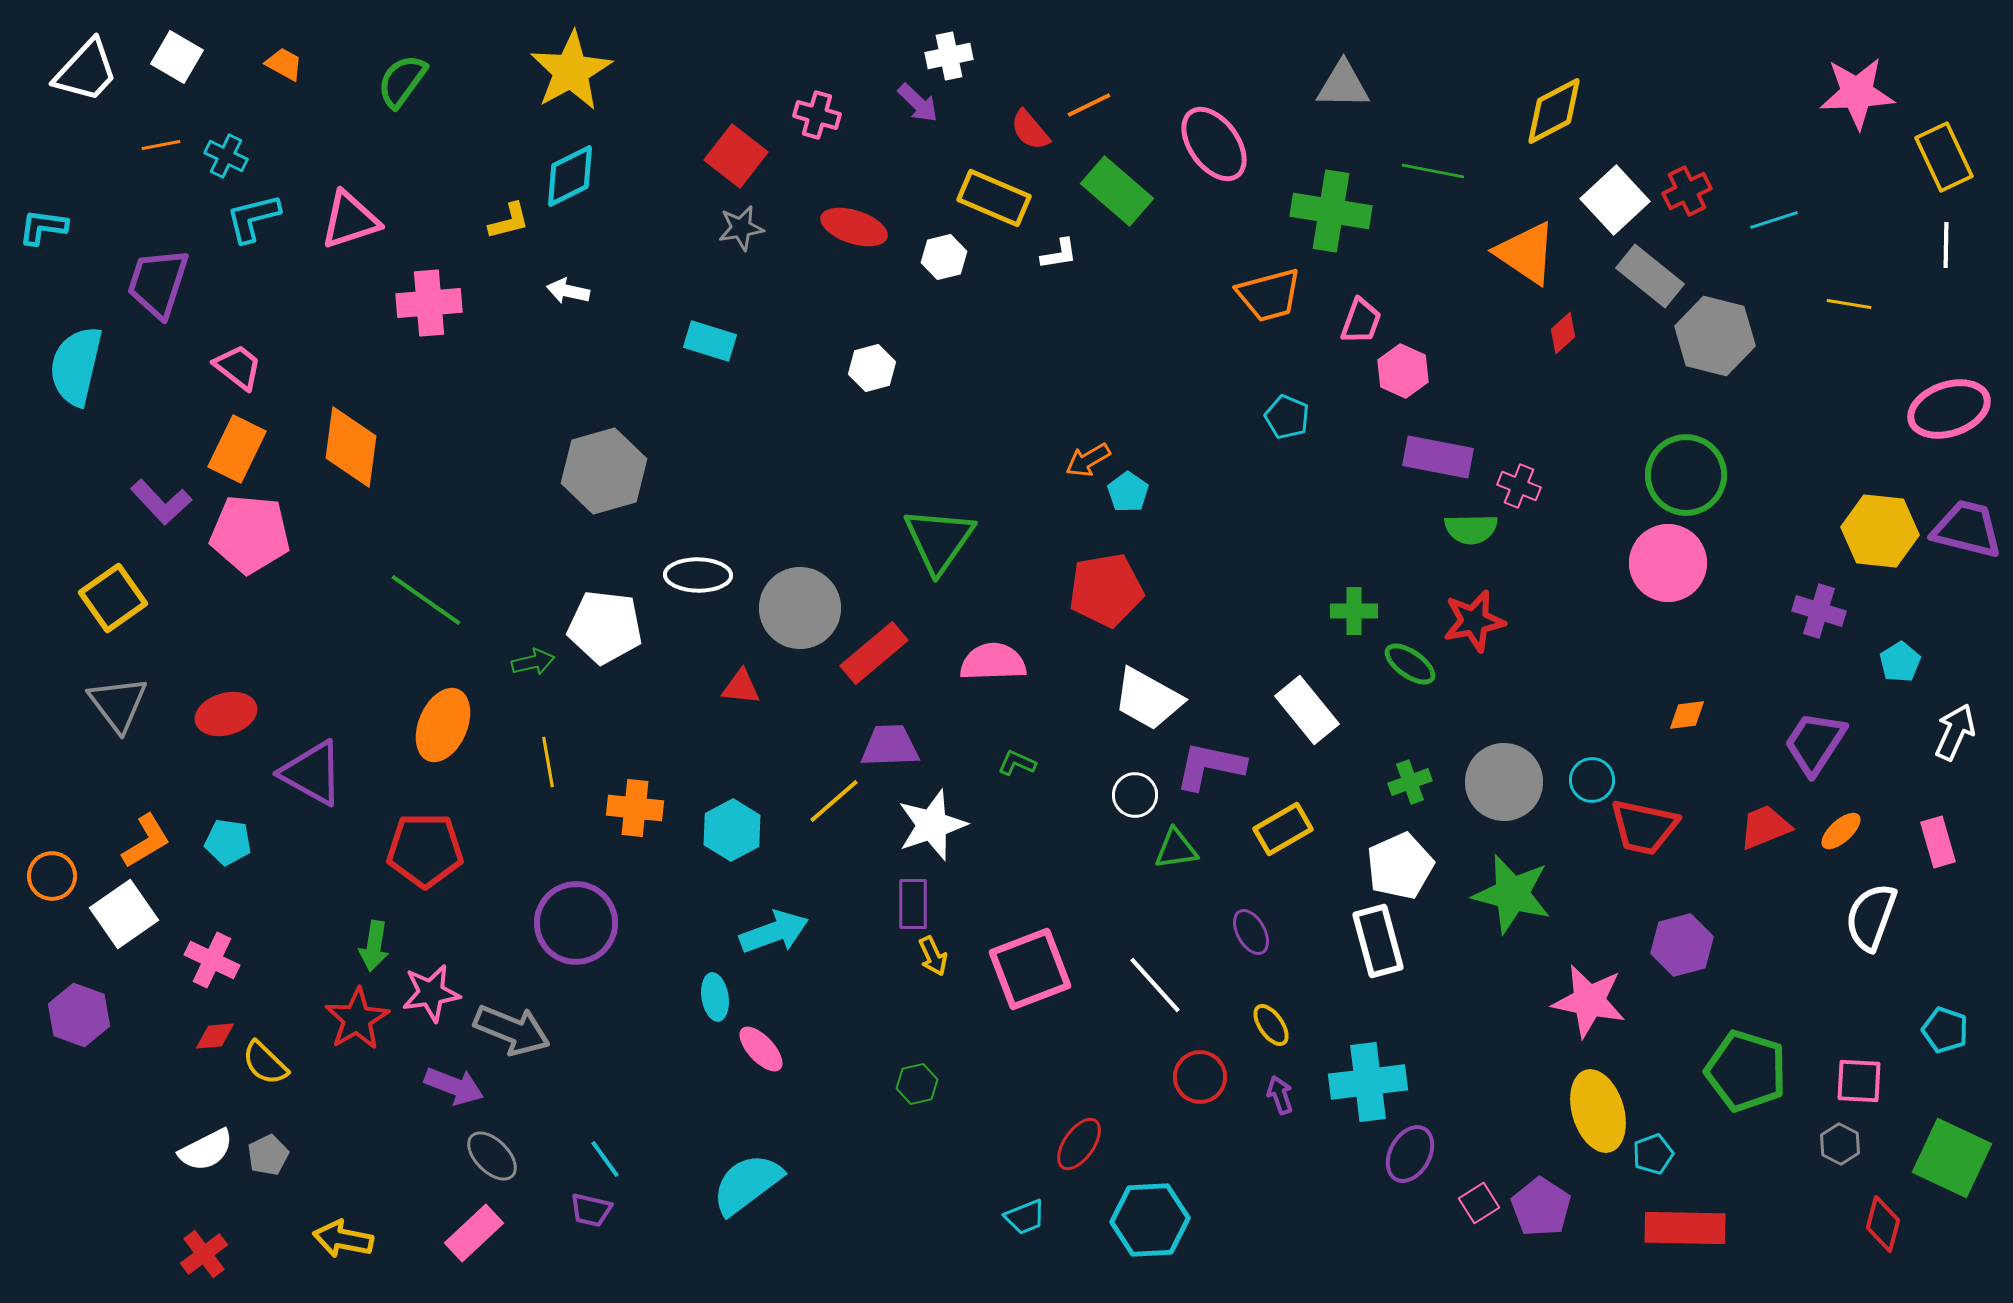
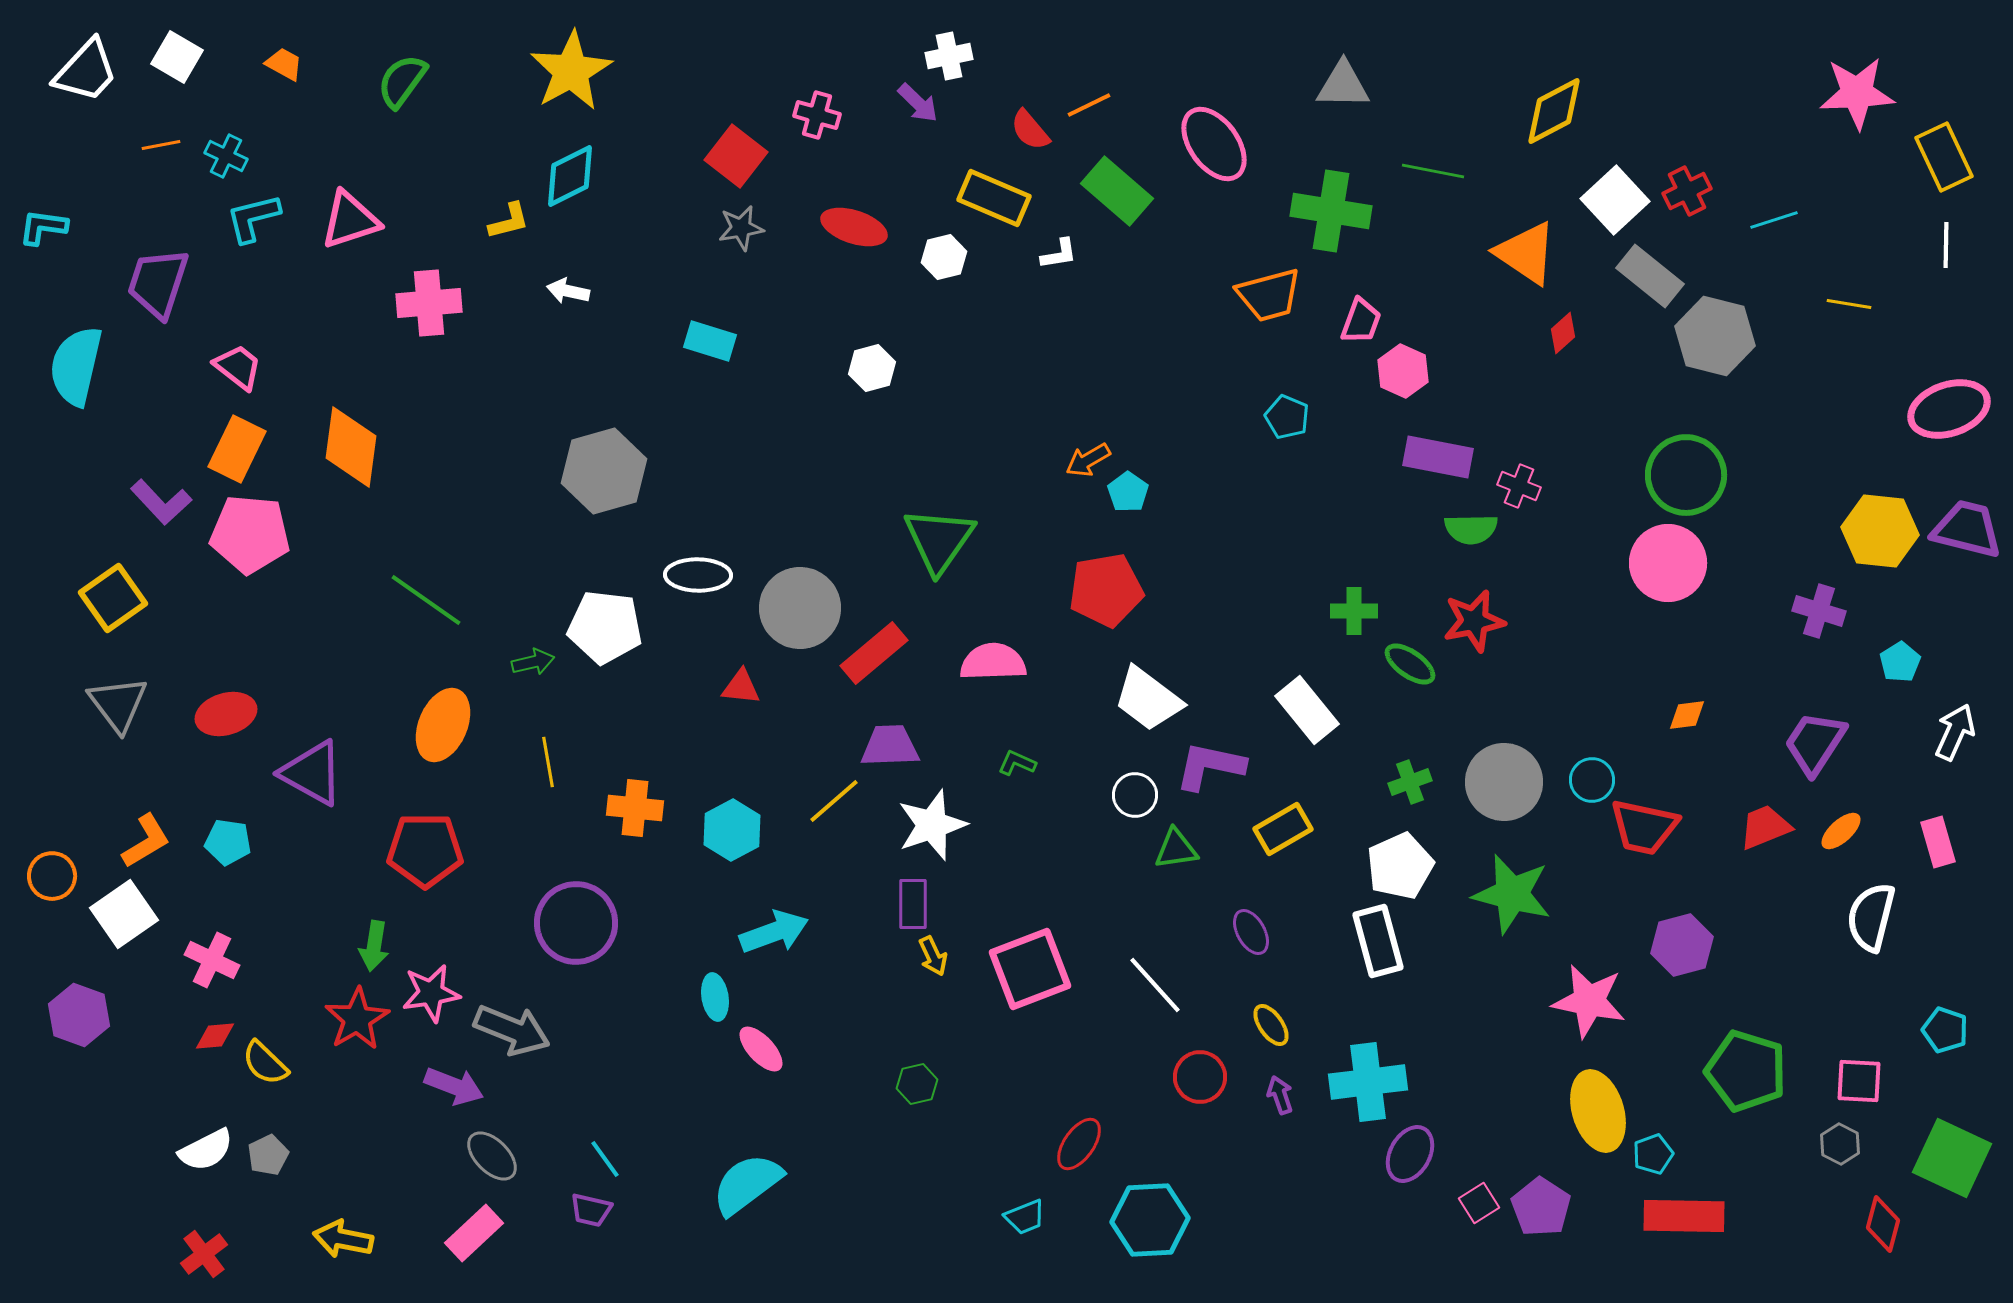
white trapezoid at (1148, 699): rotated 8 degrees clockwise
white semicircle at (1871, 917): rotated 6 degrees counterclockwise
red rectangle at (1685, 1228): moved 1 px left, 12 px up
